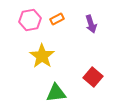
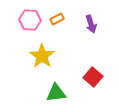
pink hexagon: rotated 15 degrees clockwise
